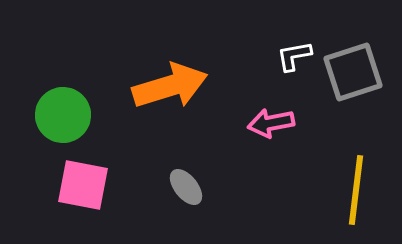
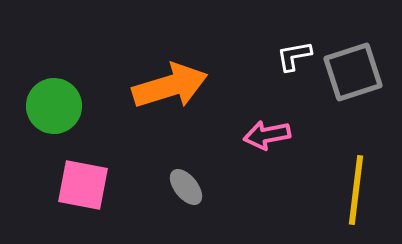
green circle: moved 9 px left, 9 px up
pink arrow: moved 4 px left, 12 px down
